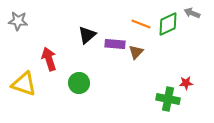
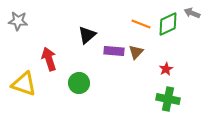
purple rectangle: moved 1 px left, 7 px down
red star: moved 20 px left, 14 px up; rotated 24 degrees counterclockwise
